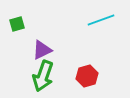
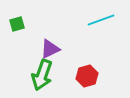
purple triangle: moved 8 px right, 1 px up
green arrow: moved 1 px left, 1 px up
